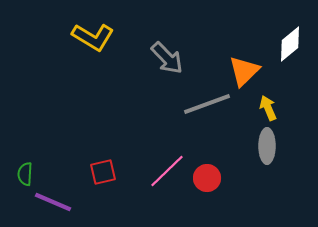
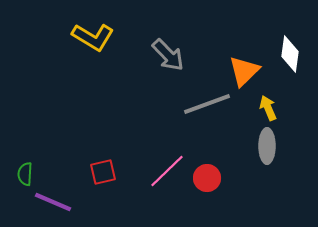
white diamond: moved 10 px down; rotated 42 degrees counterclockwise
gray arrow: moved 1 px right, 3 px up
